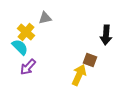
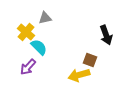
black arrow: rotated 24 degrees counterclockwise
cyan semicircle: moved 19 px right
yellow arrow: rotated 130 degrees counterclockwise
